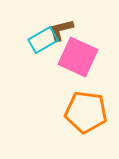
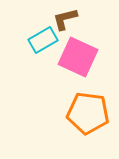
brown L-shape: moved 4 px right, 11 px up
orange pentagon: moved 2 px right, 1 px down
